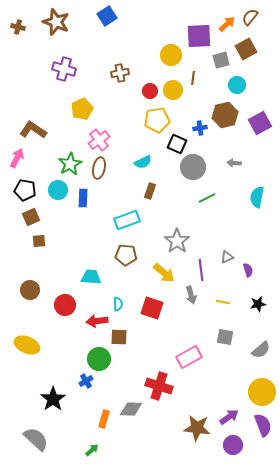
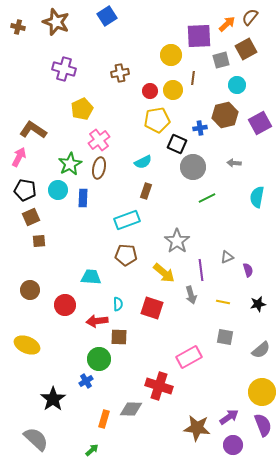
pink arrow at (17, 158): moved 2 px right, 1 px up
brown rectangle at (150, 191): moved 4 px left
